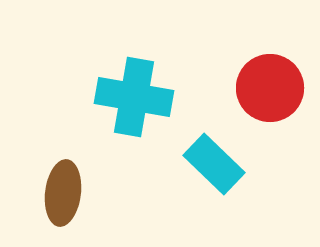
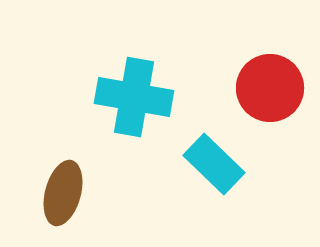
brown ellipse: rotated 8 degrees clockwise
